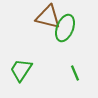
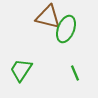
green ellipse: moved 1 px right, 1 px down
